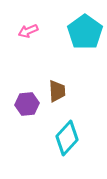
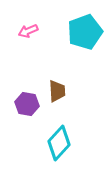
cyan pentagon: rotated 16 degrees clockwise
purple hexagon: rotated 15 degrees clockwise
cyan diamond: moved 8 px left, 5 px down
